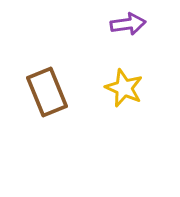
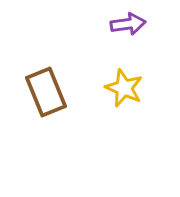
brown rectangle: moved 1 px left
